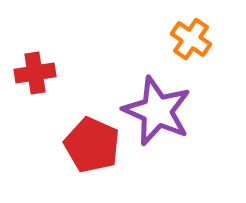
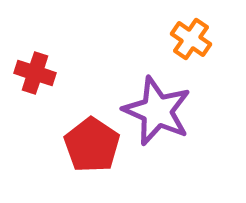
red cross: rotated 27 degrees clockwise
red pentagon: rotated 10 degrees clockwise
